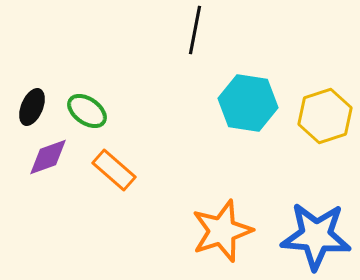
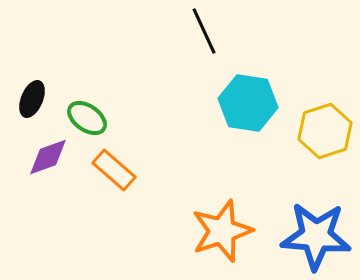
black line: moved 9 px right, 1 px down; rotated 36 degrees counterclockwise
black ellipse: moved 8 px up
green ellipse: moved 7 px down
yellow hexagon: moved 15 px down
